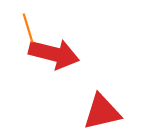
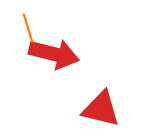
red triangle: moved 1 px left, 3 px up; rotated 27 degrees clockwise
